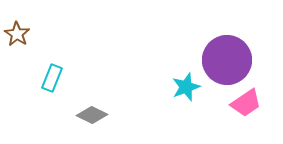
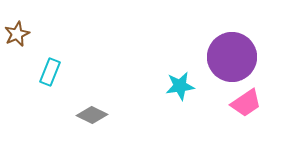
brown star: rotated 15 degrees clockwise
purple circle: moved 5 px right, 3 px up
cyan rectangle: moved 2 px left, 6 px up
cyan star: moved 6 px left, 1 px up; rotated 12 degrees clockwise
